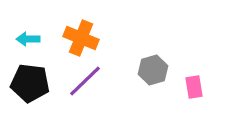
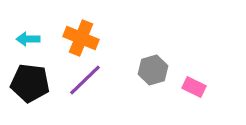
purple line: moved 1 px up
pink rectangle: rotated 55 degrees counterclockwise
